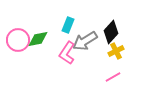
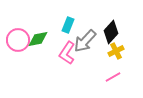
gray arrow: rotated 15 degrees counterclockwise
